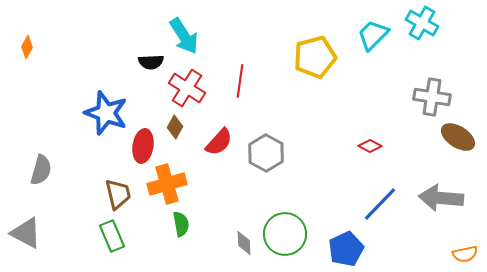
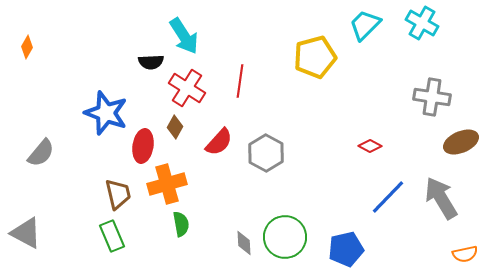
cyan trapezoid: moved 8 px left, 10 px up
brown ellipse: moved 3 px right, 5 px down; rotated 56 degrees counterclockwise
gray semicircle: moved 17 px up; rotated 24 degrees clockwise
gray arrow: rotated 54 degrees clockwise
blue line: moved 8 px right, 7 px up
green circle: moved 3 px down
blue pentagon: rotated 12 degrees clockwise
